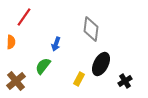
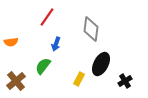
red line: moved 23 px right
orange semicircle: rotated 80 degrees clockwise
